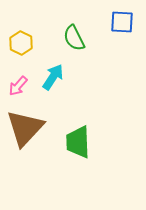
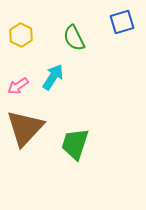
blue square: rotated 20 degrees counterclockwise
yellow hexagon: moved 8 px up
pink arrow: rotated 15 degrees clockwise
green trapezoid: moved 3 px left, 2 px down; rotated 20 degrees clockwise
